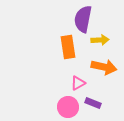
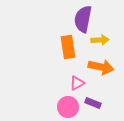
orange arrow: moved 3 px left
pink triangle: moved 1 px left
